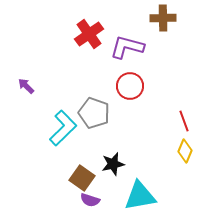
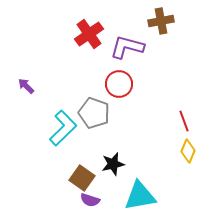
brown cross: moved 2 px left, 3 px down; rotated 10 degrees counterclockwise
red circle: moved 11 px left, 2 px up
yellow diamond: moved 3 px right
